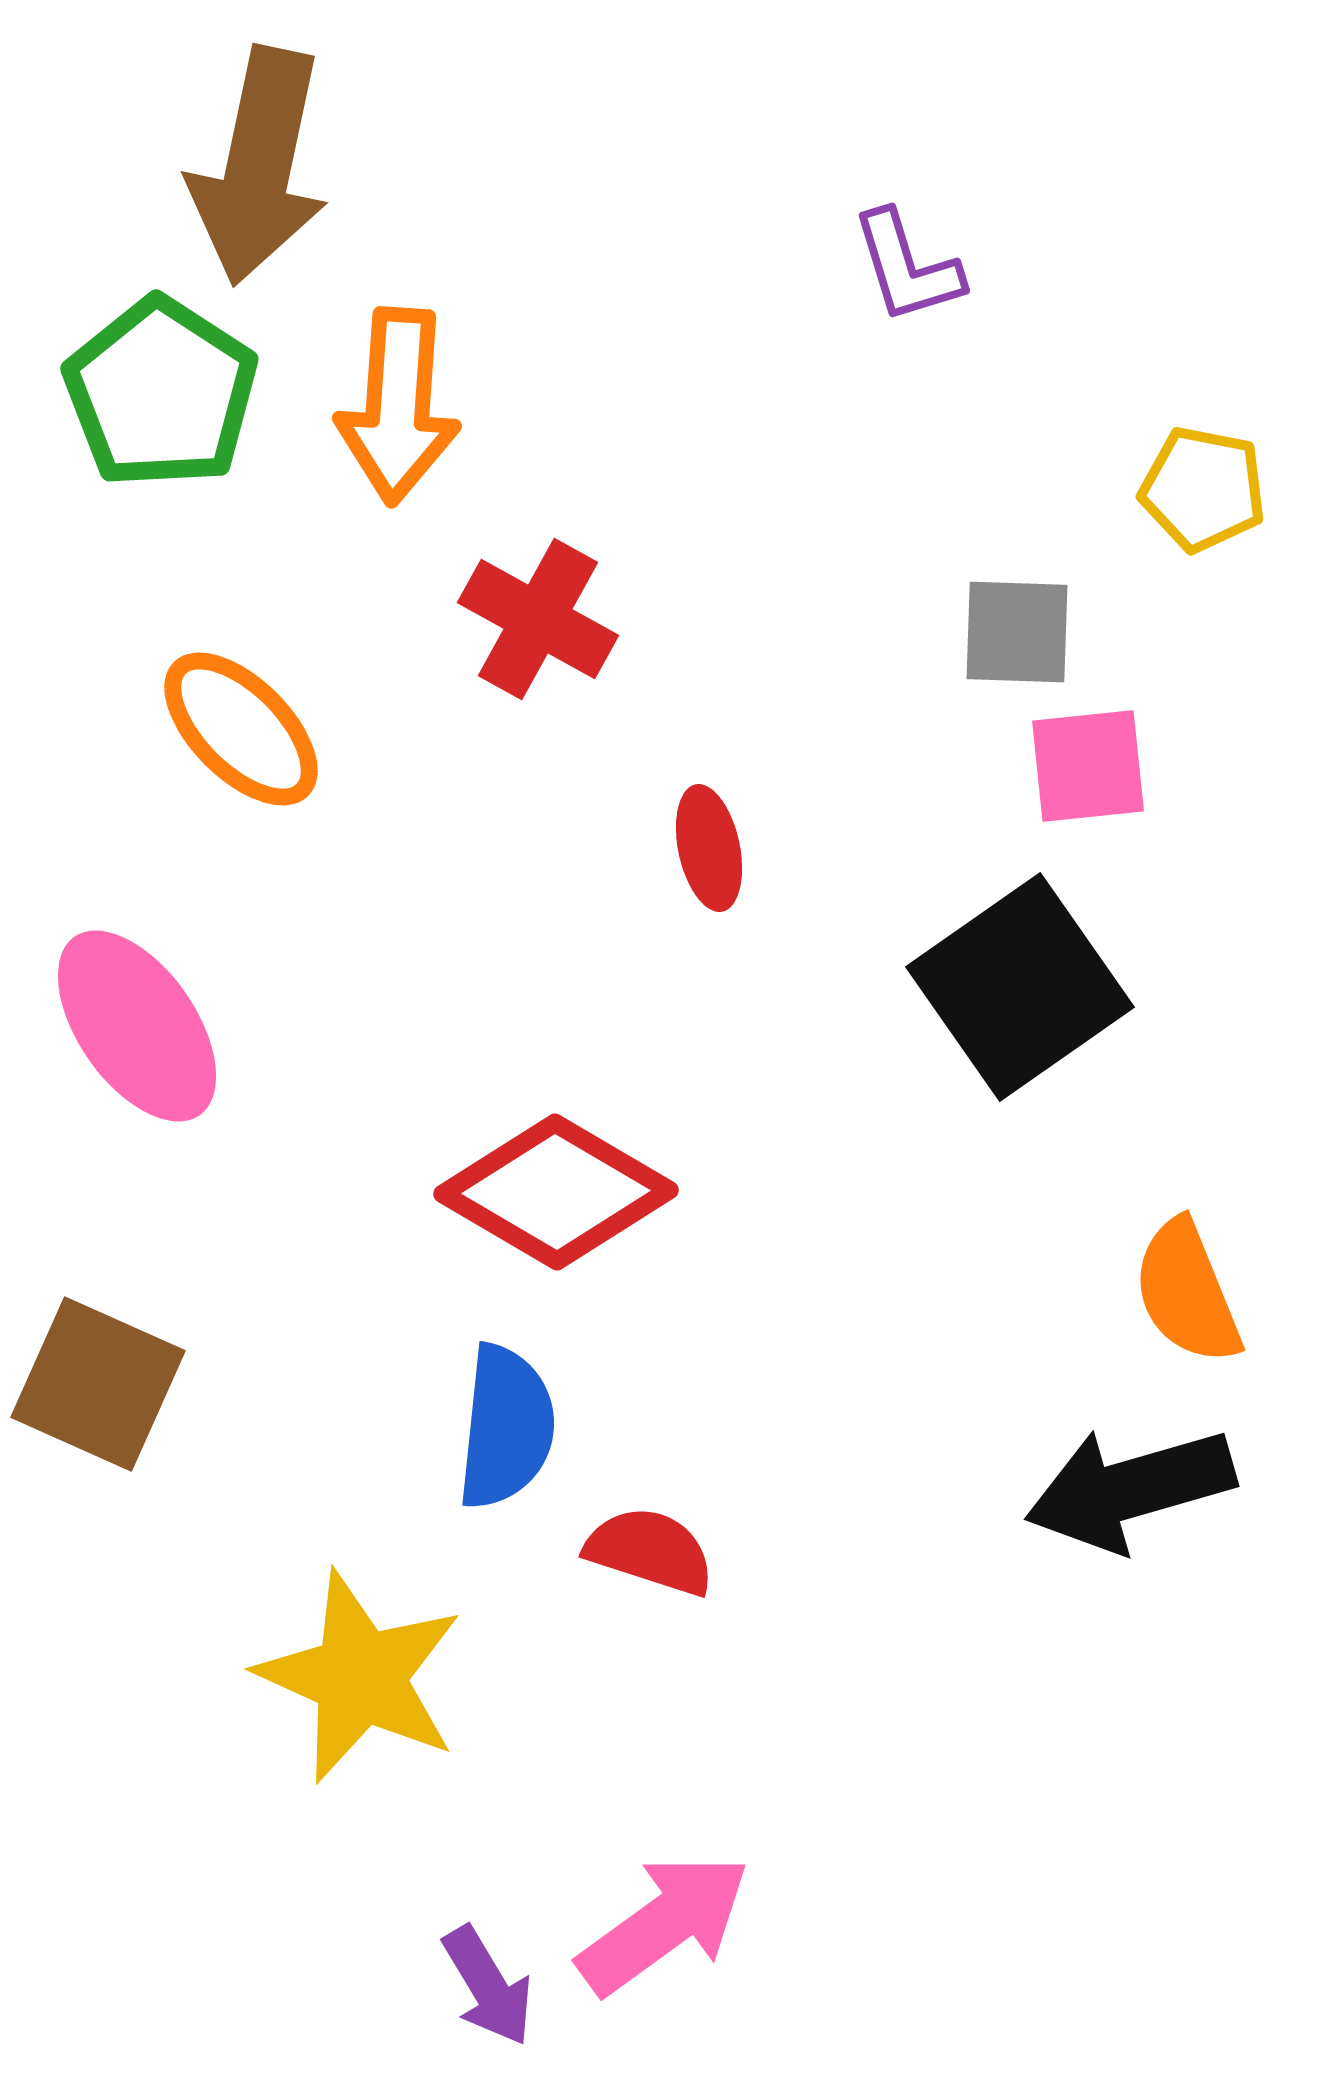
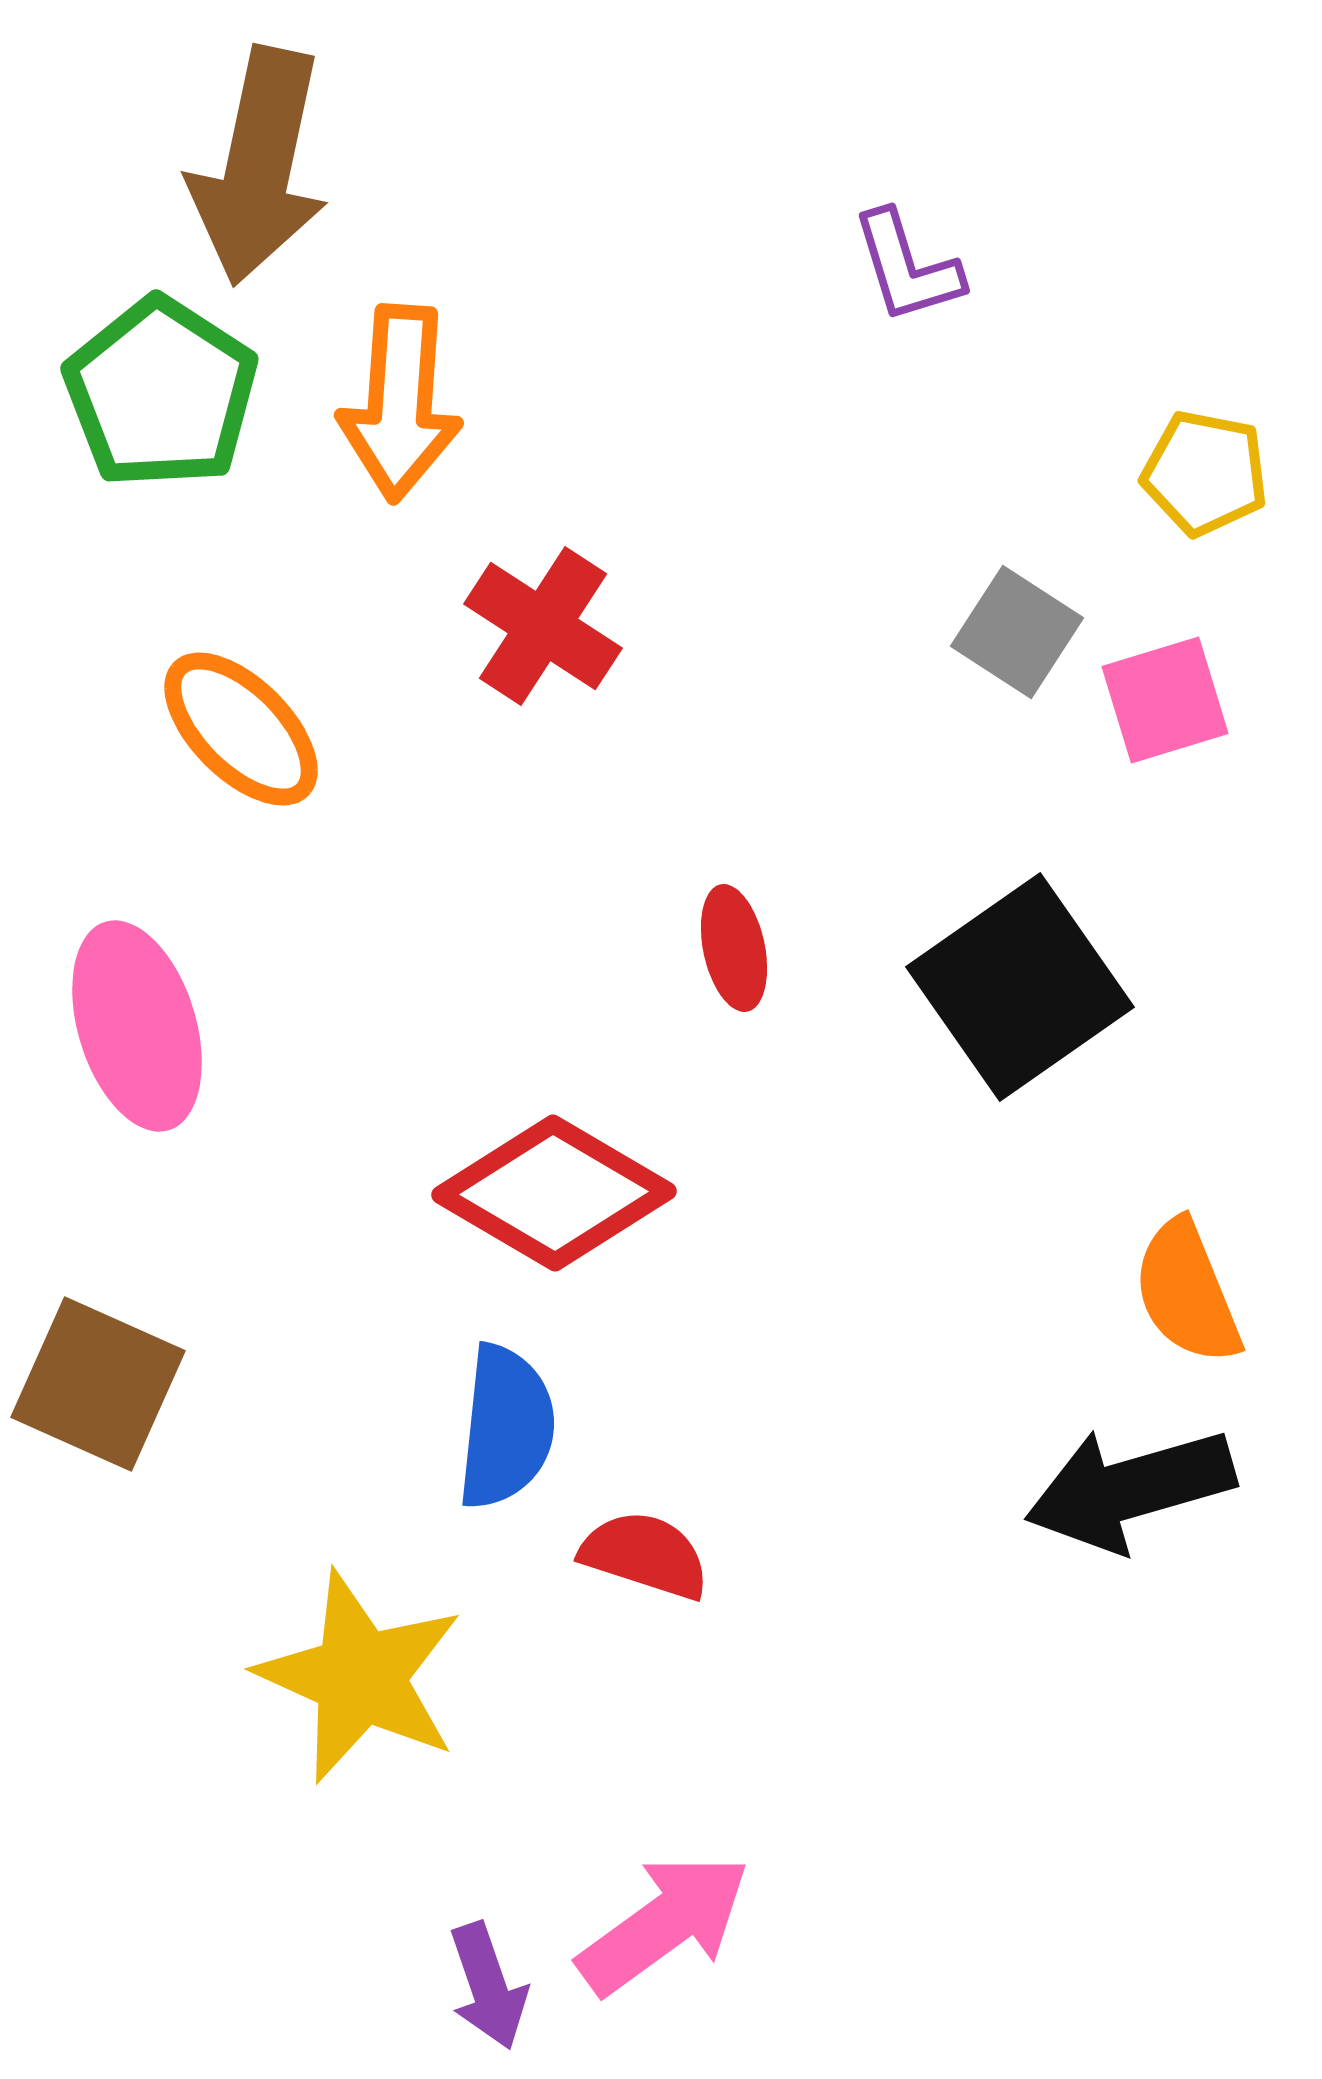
orange arrow: moved 2 px right, 3 px up
yellow pentagon: moved 2 px right, 16 px up
red cross: moved 5 px right, 7 px down; rotated 4 degrees clockwise
gray square: rotated 31 degrees clockwise
pink square: moved 77 px right, 66 px up; rotated 11 degrees counterclockwise
red ellipse: moved 25 px right, 100 px down
pink ellipse: rotated 18 degrees clockwise
red diamond: moved 2 px left, 1 px down
red semicircle: moved 5 px left, 4 px down
purple arrow: rotated 12 degrees clockwise
